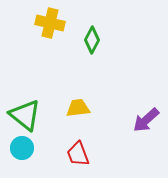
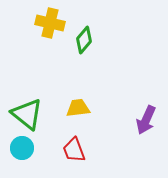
green diamond: moved 8 px left; rotated 12 degrees clockwise
green triangle: moved 2 px right, 1 px up
purple arrow: rotated 24 degrees counterclockwise
red trapezoid: moved 4 px left, 4 px up
